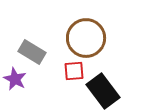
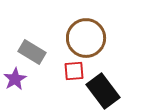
purple star: rotated 15 degrees clockwise
